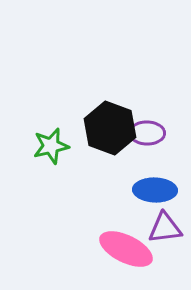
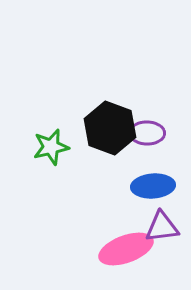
green star: moved 1 px down
blue ellipse: moved 2 px left, 4 px up; rotated 6 degrees counterclockwise
purple triangle: moved 3 px left, 1 px up
pink ellipse: rotated 46 degrees counterclockwise
